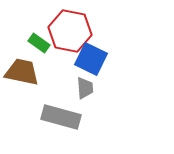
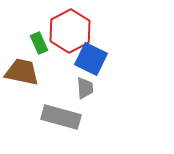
red hexagon: rotated 21 degrees clockwise
green rectangle: rotated 30 degrees clockwise
